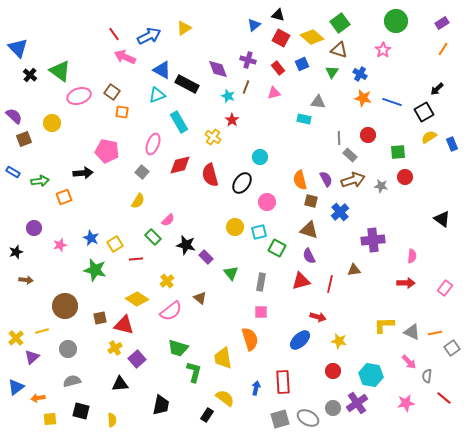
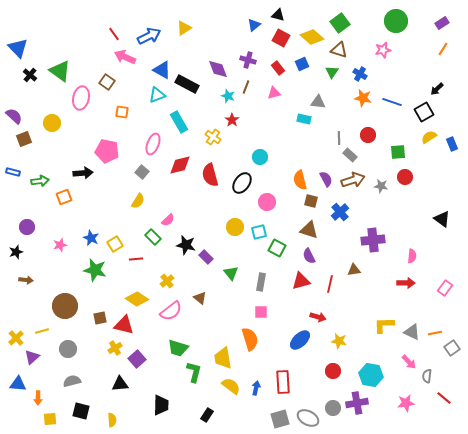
pink star at (383, 50): rotated 21 degrees clockwise
brown square at (112, 92): moved 5 px left, 10 px up
pink ellipse at (79, 96): moved 2 px right, 2 px down; rotated 60 degrees counterclockwise
blue rectangle at (13, 172): rotated 16 degrees counterclockwise
purple circle at (34, 228): moved 7 px left, 1 px up
blue triangle at (16, 387): moved 2 px right, 3 px up; rotated 42 degrees clockwise
orange arrow at (38, 398): rotated 80 degrees counterclockwise
yellow semicircle at (225, 398): moved 6 px right, 12 px up
purple cross at (357, 403): rotated 25 degrees clockwise
black trapezoid at (161, 405): rotated 10 degrees counterclockwise
